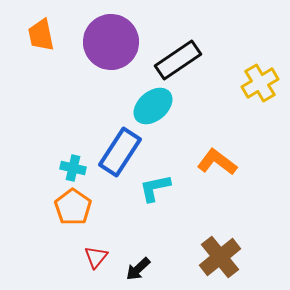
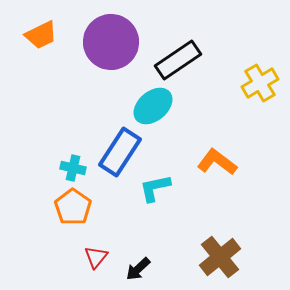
orange trapezoid: rotated 104 degrees counterclockwise
